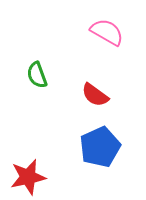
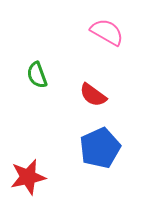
red semicircle: moved 2 px left
blue pentagon: moved 1 px down
